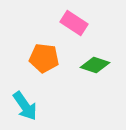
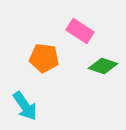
pink rectangle: moved 6 px right, 8 px down
green diamond: moved 8 px right, 1 px down
